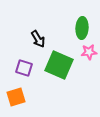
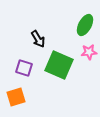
green ellipse: moved 3 px right, 3 px up; rotated 25 degrees clockwise
